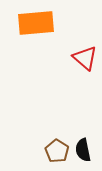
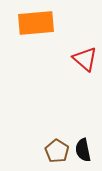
red triangle: moved 1 px down
